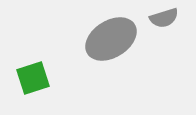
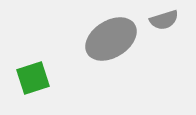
gray semicircle: moved 2 px down
